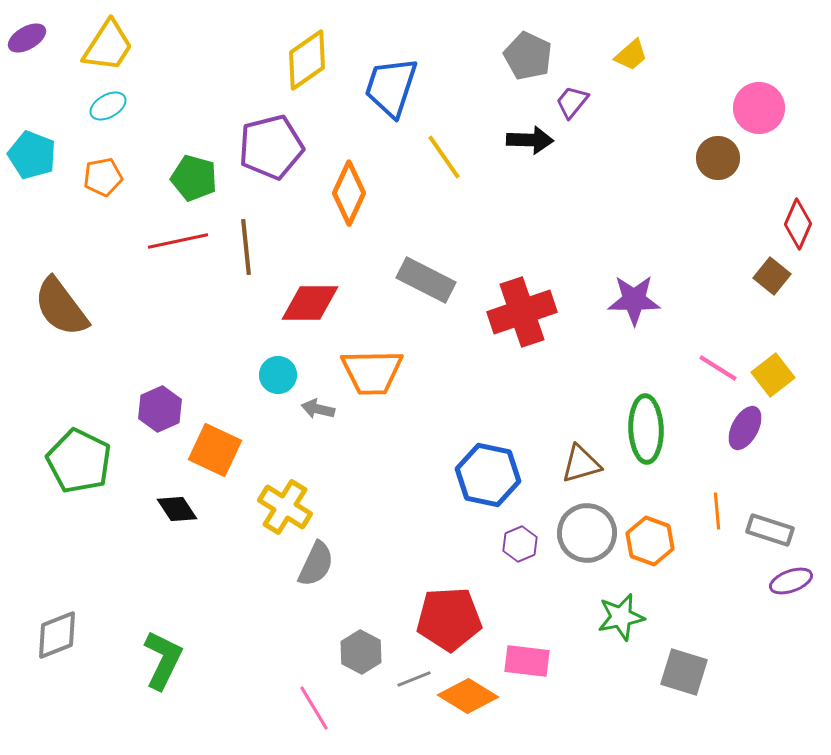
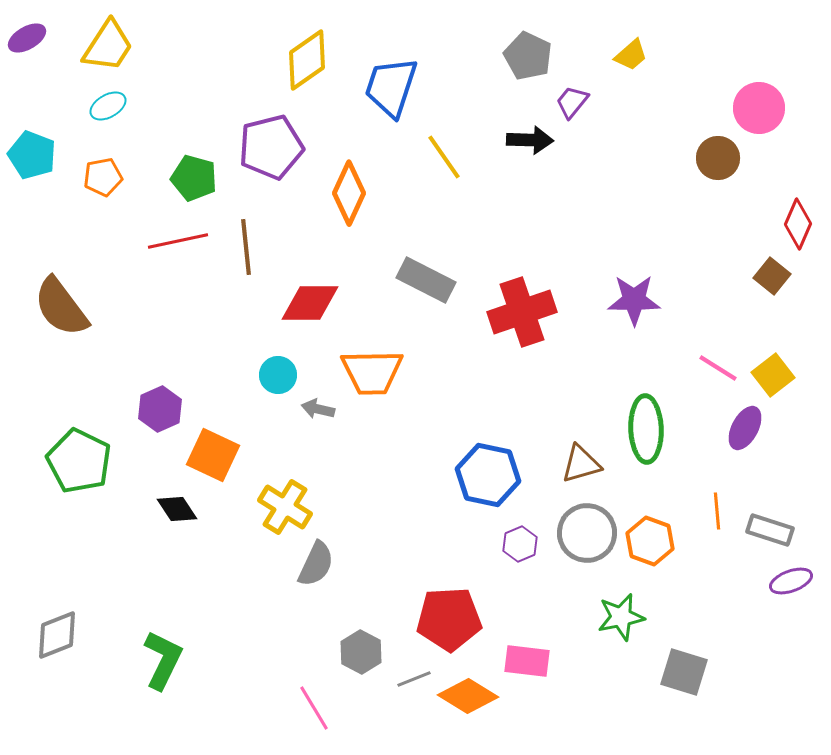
orange square at (215, 450): moved 2 px left, 5 px down
